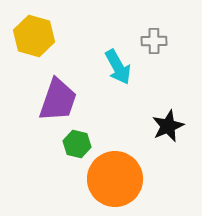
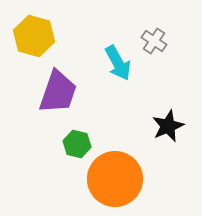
gray cross: rotated 35 degrees clockwise
cyan arrow: moved 4 px up
purple trapezoid: moved 8 px up
